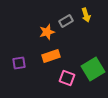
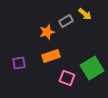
yellow arrow: moved 1 px left, 1 px up; rotated 32 degrees counterclockwise
green square: moved 1 px left, 1 px up
